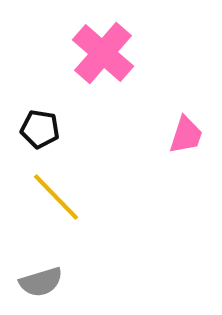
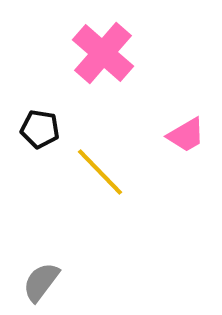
pink trapezoid: rotated 42 degrees clockwise
yellow line: moved 44 px right, 25 px up
gray semicircle: rotated 144 degrees clockwise
